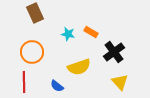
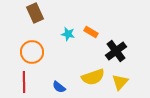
black cross: moved 2 px right, 1 px up
yellow semicircle: moved 14 px right, 10 px down
yellow triangle: rotated 24 degrees clockwise
blue semicircle: moved 2 px right, 1 px down
